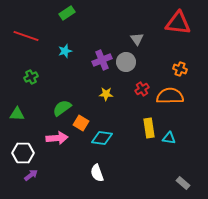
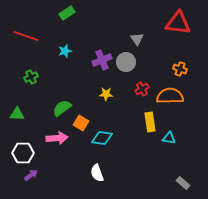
yellow rectangle: moved 1 px right, 6 px up
